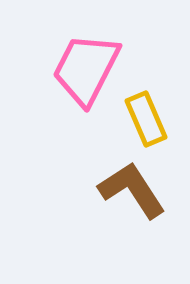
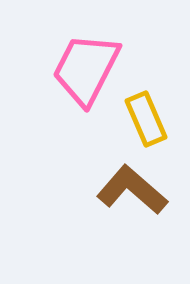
brown L-shape: rotated 16 degrees counterclockwise
